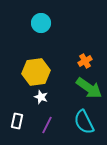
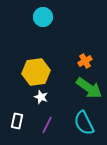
cyan circle: moved 2 px right, 6 px up
cyan semicircle: moved 1 px down
